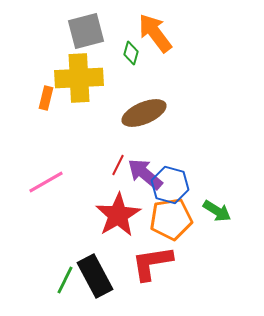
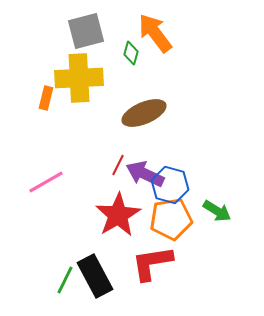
purple arrow: rotated 15 degrees counterclockwise
